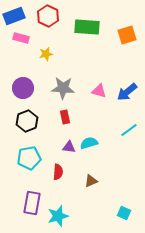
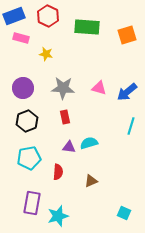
yellow star: rotated 24 degrees clockwise
pink triangle: moved 3 px up
cyan line: moved 2 px right, 4 px up; rotated 36 degrees counterclockwise
